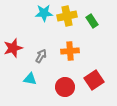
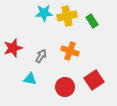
orange cross: rotated 24 degrees clockwise
